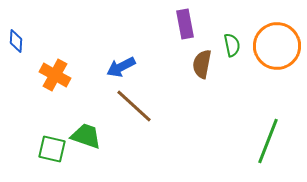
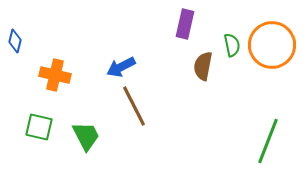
purple rectangle: rotated 24 degrees clockwise
blue diamond: moved 1 px left; rotated 10 degrees clockwise
orange circle: moved 5 px left, 1 px up
brown semicircle: moved 1 px right, 2 px down
orange cross: rotated 16 degrees counterclockwise
brown line: rotated 21 degrees clockwise
green trapezoid: rotated 44 degrees clockwise
green square: moved 13 px left, 22 px up
